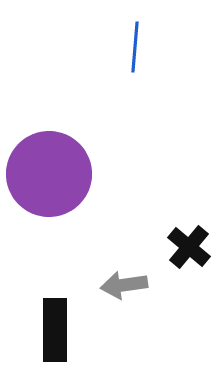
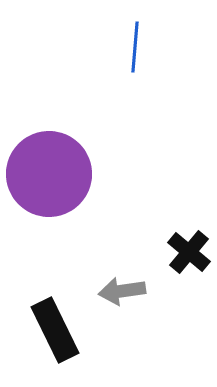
black cross: moved 5 px down
gray arrow: moved 2 px left, 6 px down
black rectangle: rotated 26 degrees counterclockwise
